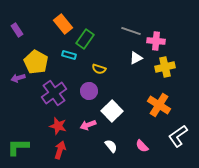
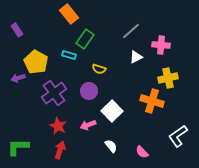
orange rectangle: moved 6 px right, 10 px up
gray line: rotated 60 degrees counterclockwise
pink cross: moved 5 px right, 4 px down
white triangle: moved 1 px up
yellow cross: moved 3 px right, 11 px down
orange cross: moved 7 px left, 4 px up; rotated 15 degrees counterclockwise
red star: rotated 12 degrees clockwise
pink semicircle: moved 6 px down
